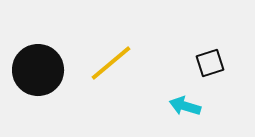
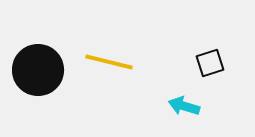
yellow line: moved 2 px left, 1 px up; rotated 54 degrees clockwise
cyan arrow: moved 1 px left
